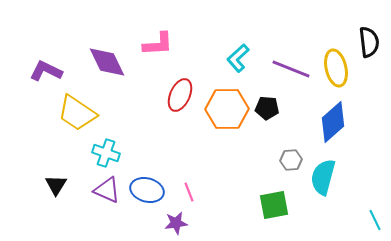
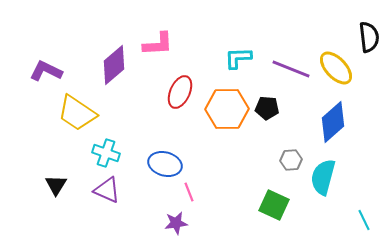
black semicircle: moved 5 px up
cyan L-shape: rotated 40 degrees clockwise
purple diamond: moved 7 px right, 3 px down; rotated 75 degrees clockwise
yellow ellipse: rotated 30 degrees counterclockwise
red ellipse: moved 3 px up
blue ellipse: moved 18 px right, 26 px up
green square: rotated 36 degrees clockwise
cyan line: moved 11 px left
